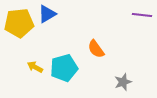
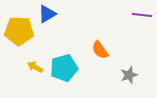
yellow pentagon: moved 8 px down; rotated 8 degrees clockwise
orange semicircle: moved 4 px right, 1 px down
gray star: moved 6 px right, 7 px up
